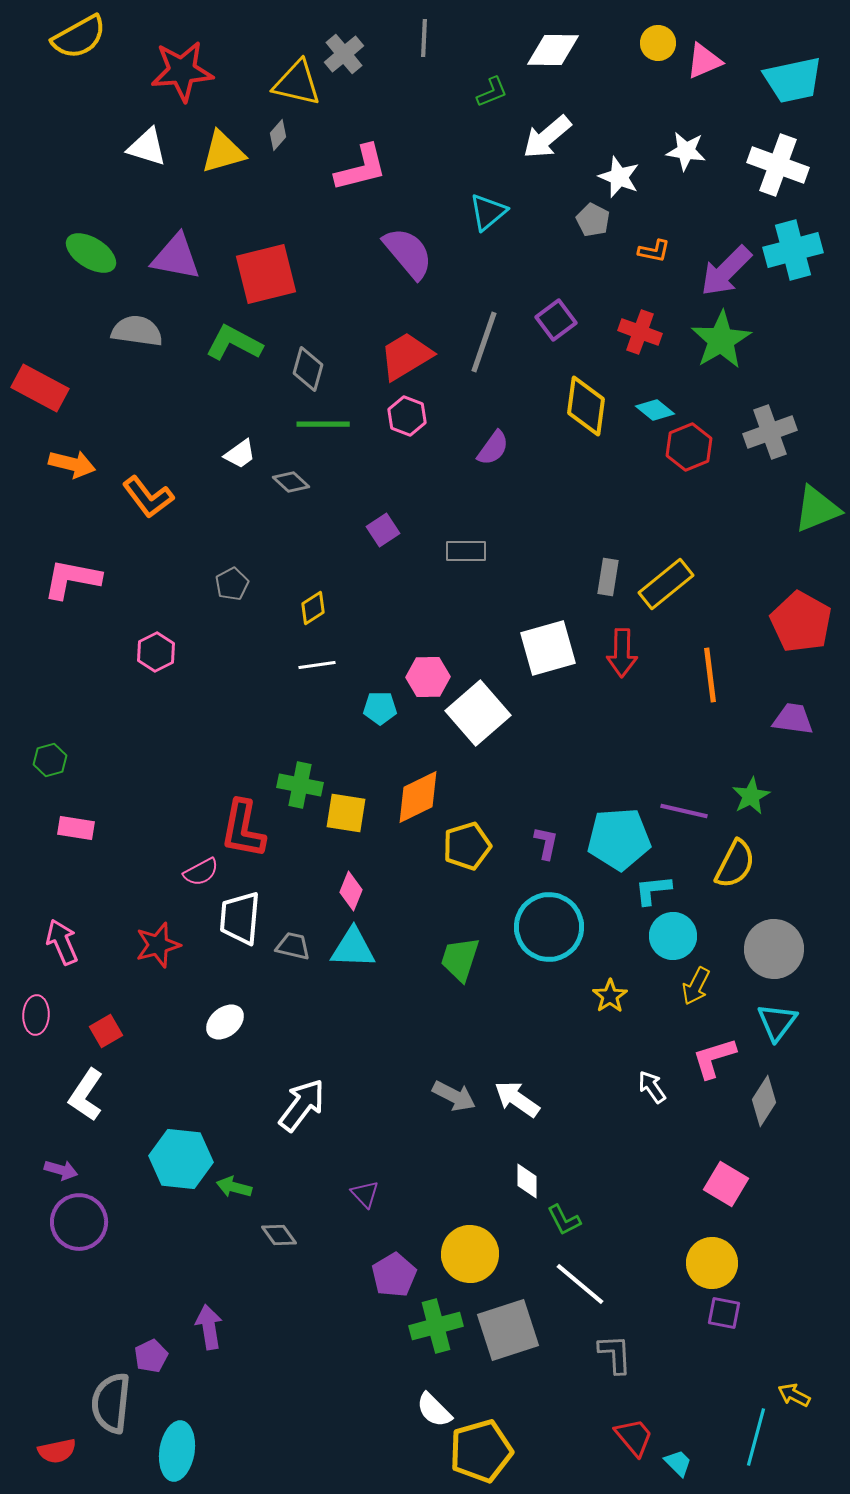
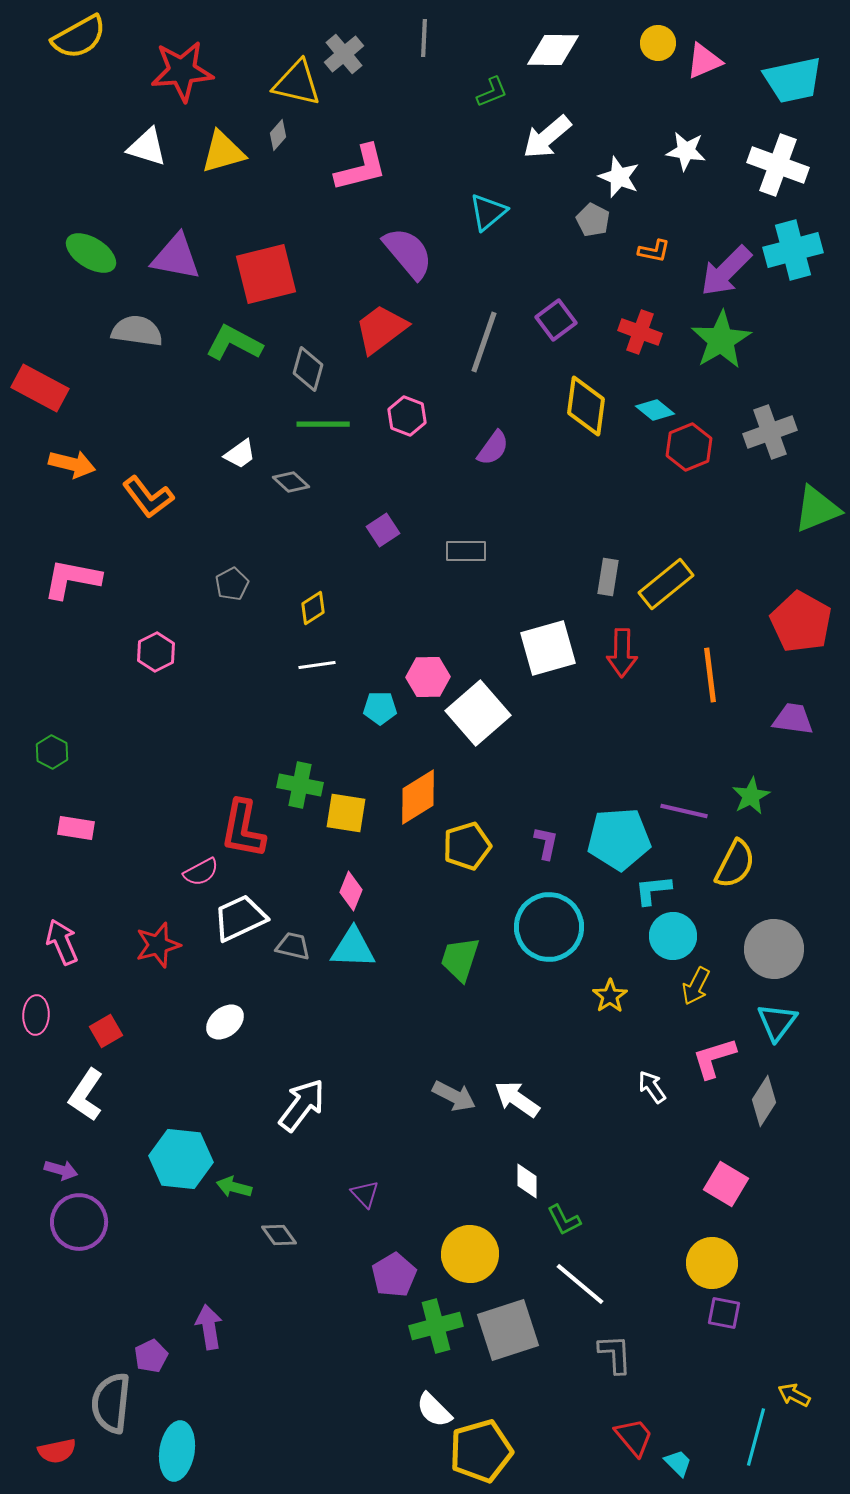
red trapezoid at (406, 356): moved 25 px left, 27 px up; rotated 6 degrees counterclockwise
green hexagon at (50, 760): moved 2 px right, 8 px up; rotated 16 degrees counterclockwise
orange diamond at (418, 797): rotated 6 degrees counterclockwise
white trapezoid at (240, 918): rotated 60 degrees clockwise
